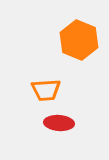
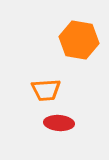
orange hexagon: rotated 12 degrees counterclockwise
